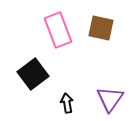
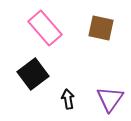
pink rectangle: moved 13 px left, 2 px up; rotated 20 degrees counterclockwise
black arrow: moved 1 px right, 4 px up
